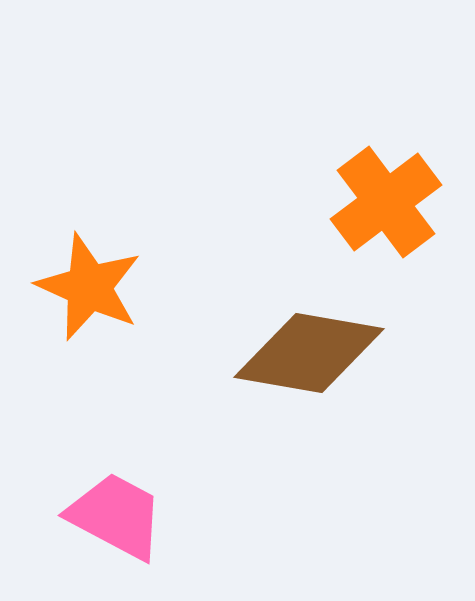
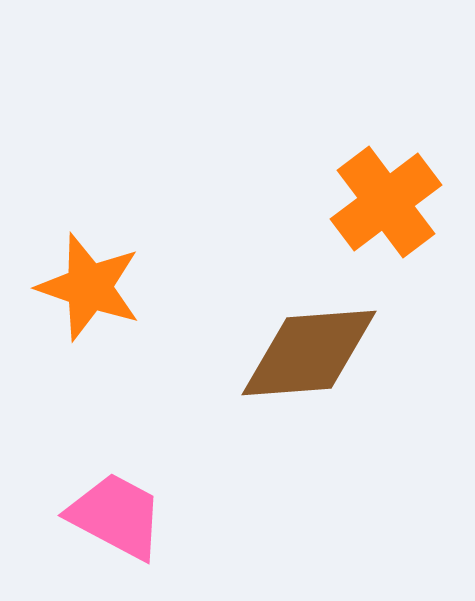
orange star: rotated 5 degrees counterclockwise
brown diamond: rotated 14 degrees counterclockwise
